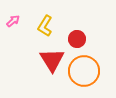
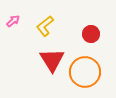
yellow L-shape: rotated 20 degrees clockwise
red circle: moved 14 px right, 5 px up
orange circle: moved 1 px right, 1 px down
